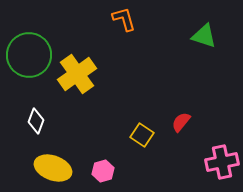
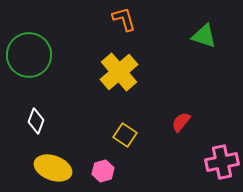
yellow cross: moved 42 px right, 2 px up; rotated 6 degrees counterclockwise
yellow square: moved 17 px left
